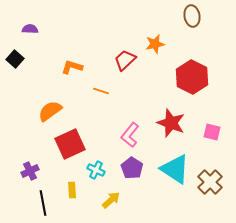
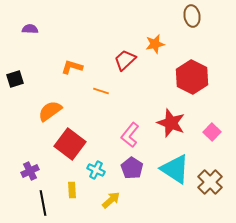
black square: moved 20 px down; rotated 30 degrees clockwise
pink square: rotated 30 degrees clockwise
red square: rotated 28 degrees counterclockwise
